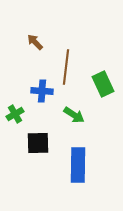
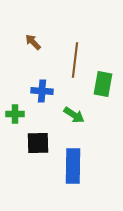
brown arrow: moved 2 px left
brown line: moved 9 px right, 7 px up
green rectangle: rotated 35 degrees clockwise
green cross: rotated 30 degrees clockwise
blue rectangle: moved 5 px left, 1 px down
